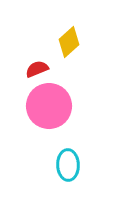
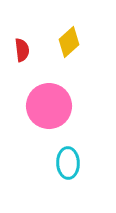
red semicircle: moved 15 px left, 19 px up; rotated 105 degrees clockwise
cyan ellipse: moved 2 px up
